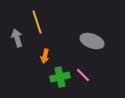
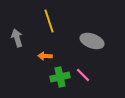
yellow line: moved 12 px right, 1 px up
orange arrow: rotated 80 degrees clockwise
